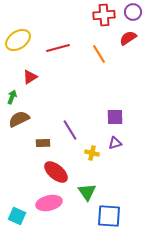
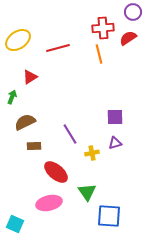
red cross: moved 1 px left, 13 px down
orange line: rotated 18 degrees clockwise
brown semicircle: moved 6 px right, 3 px down
purple line: moved 4 px down
brown rectangle: moved 9 px left, 3 px down
yellow cross: rotated 24 degrees counterclockwise
cyan square: moved 2 px left, 8 px down
